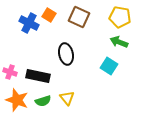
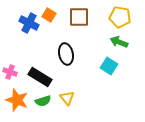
brown square: rotated 25 degrees counterclockwise
black rectangle: moved 2 px right, 1 px down; rotated 20 degrees clockwise
